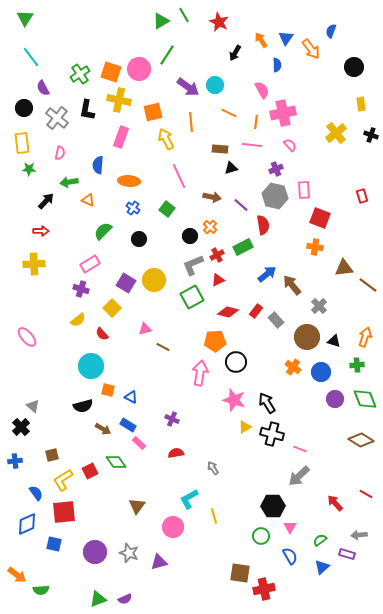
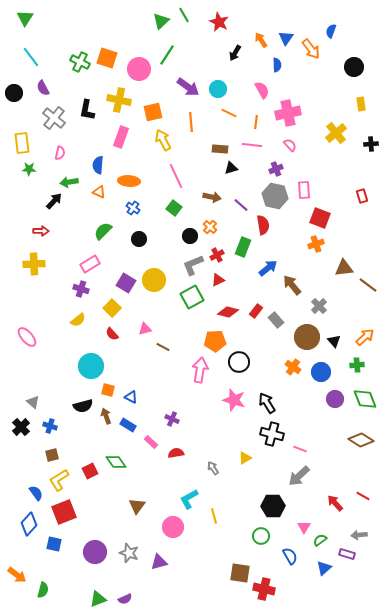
green triangle at (161, 21): rotated 12 degrees counterclockwise
orange square at (111, 72): moved 4 px left, 14 px up
green cross at (80, 74): moved 12 px up; rotated 30 degrees counterclockwise
cyan circle at (215, 85): moved 3 px right, 4 px down
black circle at (24, 108): moved 10 px left, 15 px up
pink cross at (283, 113): moved 5 px right
gray cross at (57, 118): moved 3 px left
black cross at (371, 135): moved 9 px down; rotated 24 degrees counterclockwise
yellow arrow at (166, 139): moved 3 px left, 1 px down
pink line at (179, 176): moved 3 px left
orange triangle at (88, 200): moved 11 px right, 8 px up
black arrow at (46, 201): moved 8 px right
green square at (167, 209): moved 7 px right, 1 px up
green rectangle at (243, 247): rotated 42 degrees counterclockwise
orange cross at (315, 247): moved 1 px right, 3 px up; rotated 28 degrees counterclockwise
blue arrow at (267, 274): moved 1 px right, 6 px up
red semicircle at (102, 334): moved 10 px right
orange arrow at (365, 337): rotated 30 degrees clockwise
black triangle at (334, 341): rotated 32 degrees clockwise
black circle at (236, 362): moved 3 px right
pink arrow at (200, 373): moved 3 px up
gray triangle at (33, 406): moved 4 px up
yellow triangle at (245, 427): moved 31 px down
brown arrow at (103, 429): moved 3 px right, 13 px up; rotated 140 degrees counterclockwise
pink rectangle at (139, 443): moved 12 px right, 1 px up
blue cross at (15, 461): moved 35 px right, 35 px up; rotated 24 degrees clockwise
yellow L-shape at (63, 480): moved 4 px left
red line at (366, 494): moved 3 px left, 2 px down
red square at (64, 512): rotated 15 degrees counterclockwise
blue diamond at (27, 524): moved 2 px right; rotated 25 degrees counterclockwise
pink triangle at (290, 527): moved 14 px right
blue triangle at (322, 567): moved 2 px right, 1 px down
red cross at (264, 589): rotated 25 degrees clockwise
green semicircle at (41, 590): moved 2 px right; rotated 70 degrees counterclockwise
